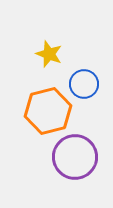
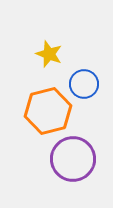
purple circle: moved 2 px left, 2 px down
